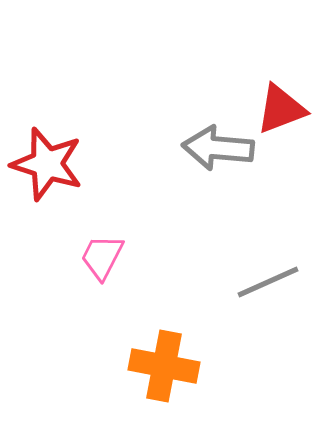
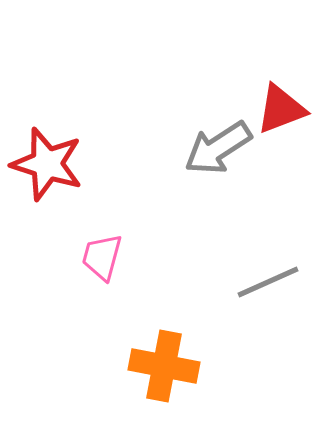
gray arrow: rotated 38 degrees counterclockwise
pink trapezoid: rotated 12 degrees counterclockwise
